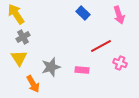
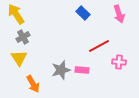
pink arrow: moved 1 px up
red line: moved 2 px left
pink cross: moved 1 px left, 1 px up; rotated 16 degrees counterclockwise
gray star: moved 10 px right, 3 px down
